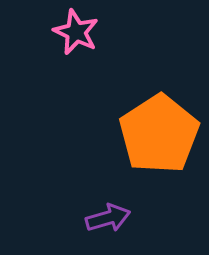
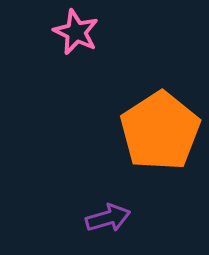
orange pentagon: moved 1 px right, 3 px up
